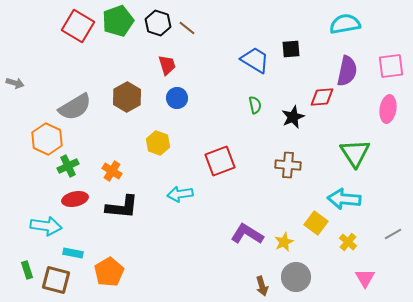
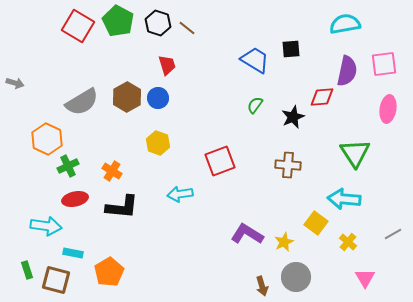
green pentagon at (118, 21): rotated 24 degrees counterclockwise
pink square at (391, 66): moved 7 px left, 2 px up
blue circle at (177, 98): moved 19 px left
green semicircle at (255, 105): rotated 132 degrees counterclockwise
gray semicircle at (75, 107): moved 7 px right, 5 px up
